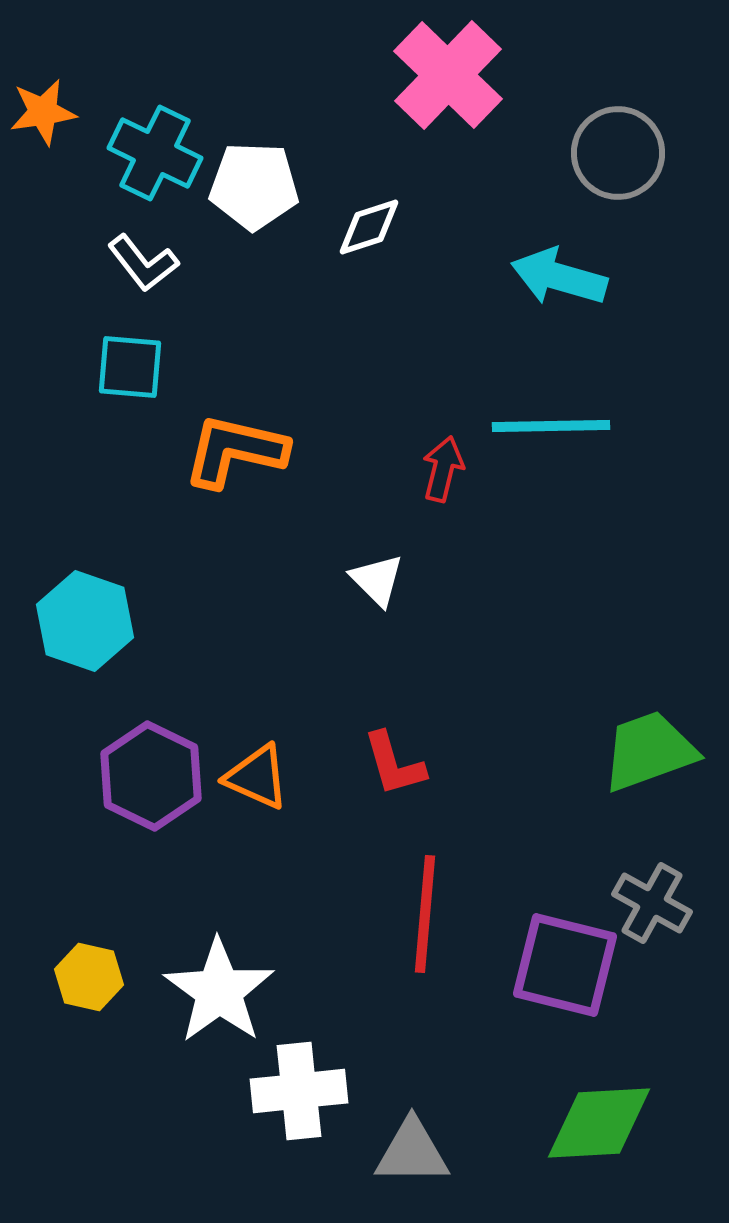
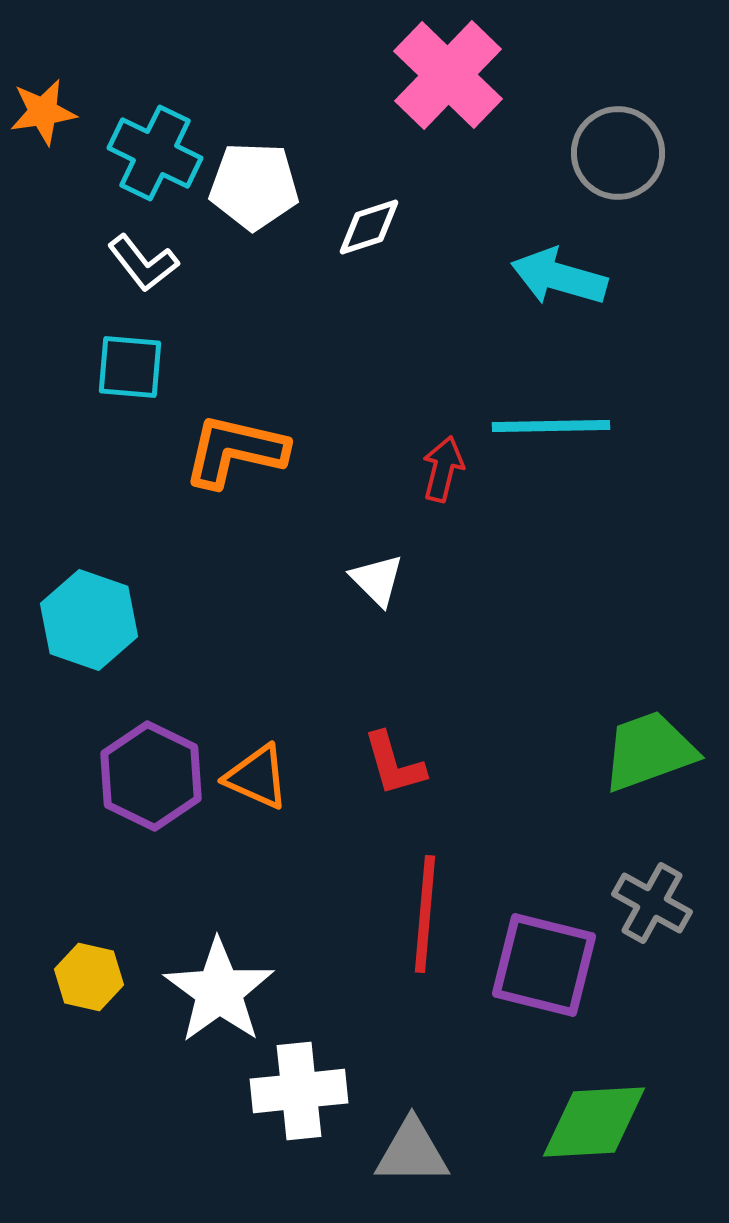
cyan hexagon: moved 4 px right, 1 px up
purple square: moved 21 px left
green diamond: moved 5 px left, 1 px up
